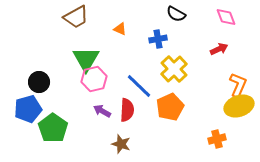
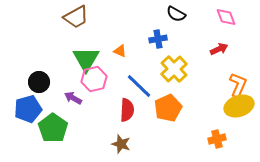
orange triangle: moved 22 px down
orange pentagon: moved 2 px left, 1 px down
purple arrow: moved 29 px left, 13 px up
